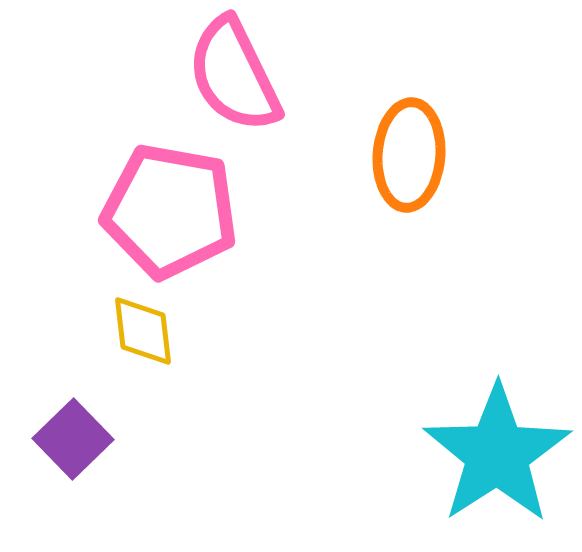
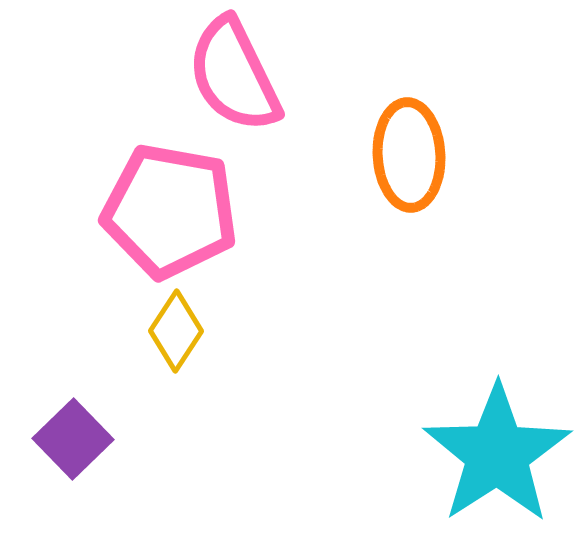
orange ellipse: rotated 7 degrees counterclockwise
yellow diamond: moved 33 px right; rotated 40 degrees clockwise
